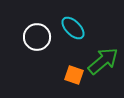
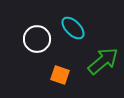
white circle: moved 2 px down
orange square: moved 14 px left
